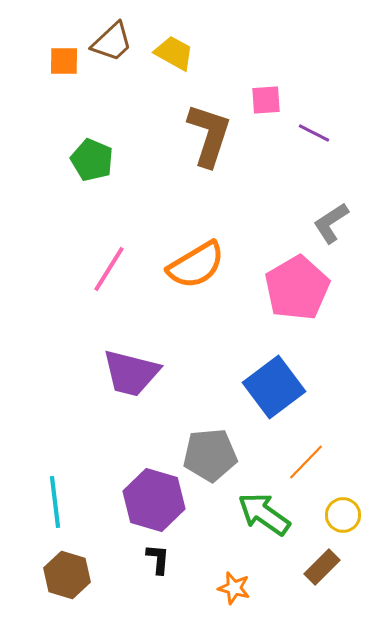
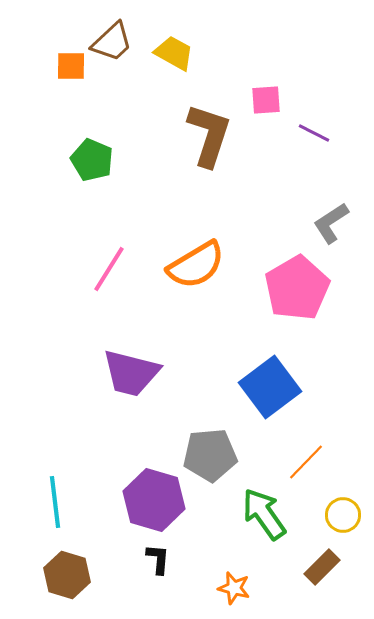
orange square: moved 7 px right, 5 px down
blue square: moved 4 px left
green arrow: rotated 20 degrees clockwise
